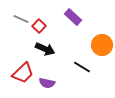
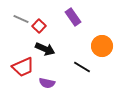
purple rectangle: rotated 12 degrees clockwise
orange circle: moved 1 px down
red trapezoid: moved 6 px up; rotated 20 degrees clockwise
